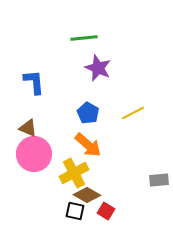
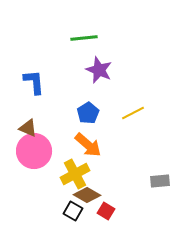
purple star: moved 1 px right, 2 px down
blue pentagon: rotated 10 degrees clockwise
pink circle: moved 3 px up
yellow cross: moved 1 px right, 1 px down
gray rectangle: moved 1 px right, 1 px down
black square: moved 2 px left; rotated 18 degrees clockwise
